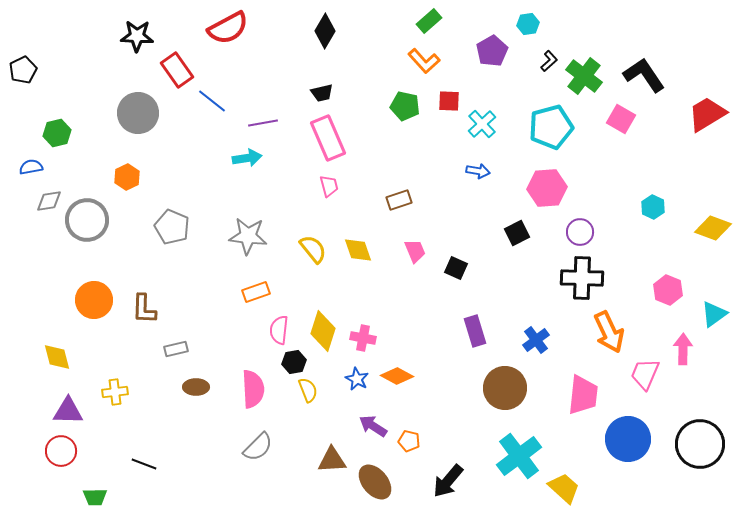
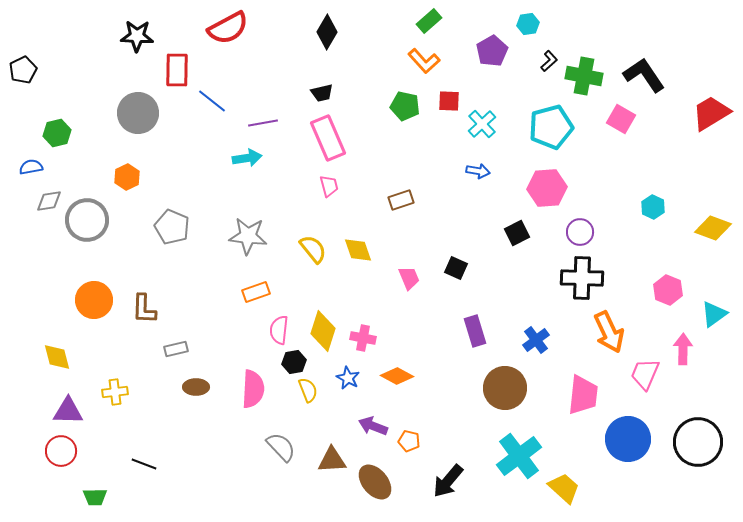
black diamond at (325, 31): moved 2 px right, 1 px down
red rectangle at (177, 70): rotated 36 degrees clockwise
green cross at (584, 76): rotated 27 degrees counterclockwise
red trapezoid at (707, 114): moved 4 px right, 1 px up
brown rectangle at (399, 200): moved 2 px right
pink trapezoid at (415, 251): moved 6 px left, 27 px down
blue star at (357, 379): moved 9 px left, 1 px up
pink semicircle at (253, 389): rotated 6 degrees clockwise
purple arrow at (373, 426): rotated 12 degrees counterclockwise
black circle at (700, 444): moved 2 px left, 2 px up
gray semicircle at (258, 447): moved 23 px right; rotated 88 degrees counterclockwise
